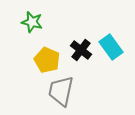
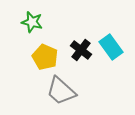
yellow pentagon: moved 2 px left, 3 px up
gray trapezoid: rotated 60 degrees counterclockwise
